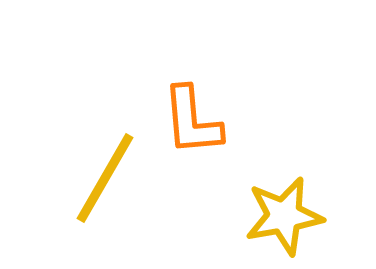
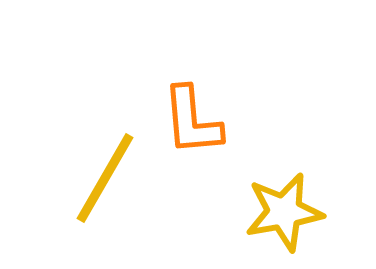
yellow star: moved 4 px up
